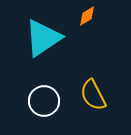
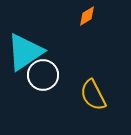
cyan triangle: moved 18 px left, 14 px down
white circle: moved 1 px left, 26 px up
